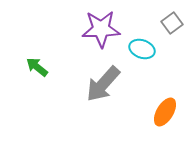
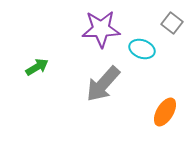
gray square: rotated 15 degrees counterclockwise
green arrow: rotated 110 degrees clockwise
